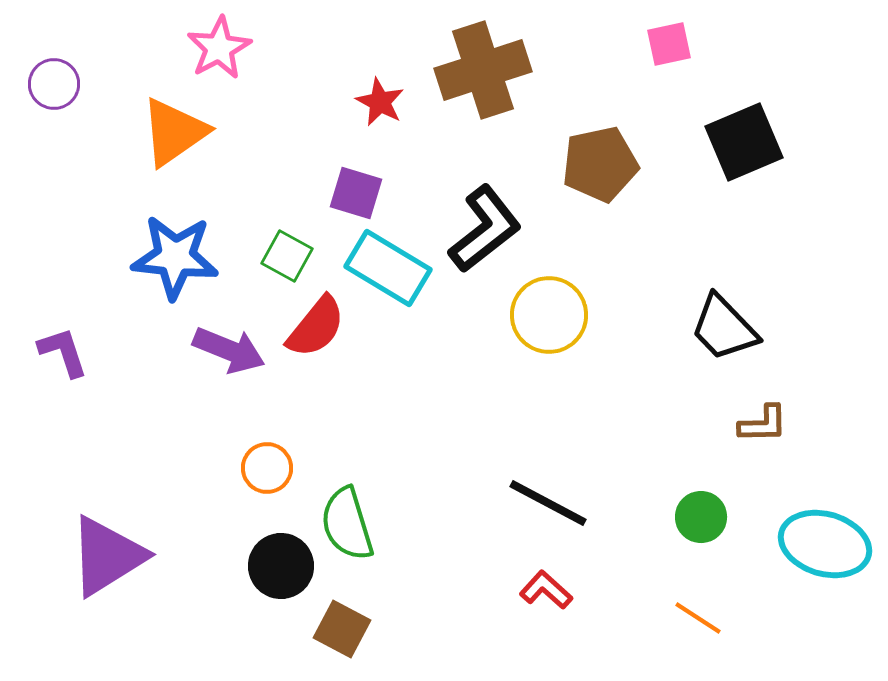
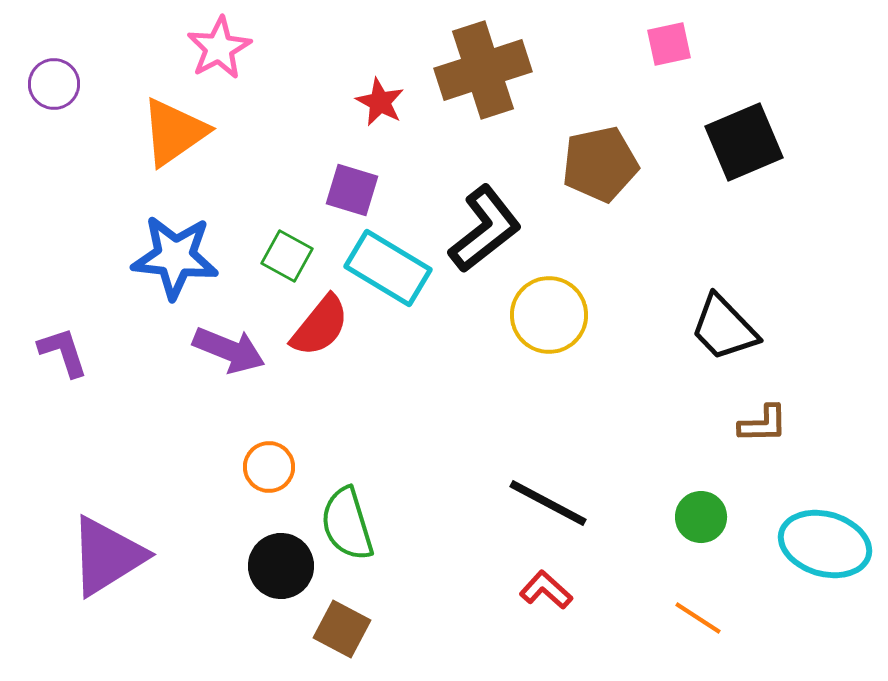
purple square: moved 4 px left, 3 px up
red semicircle: moved 4 px right, 1 px up
orange circle: moved 2 px right, 1 px up
